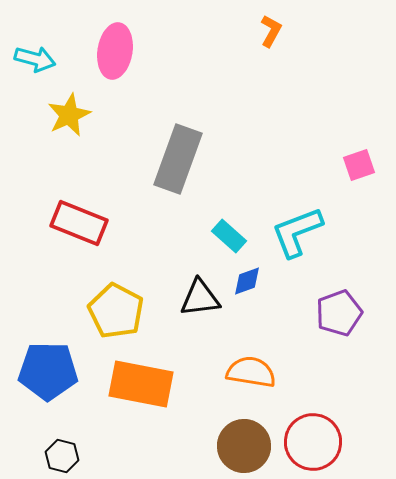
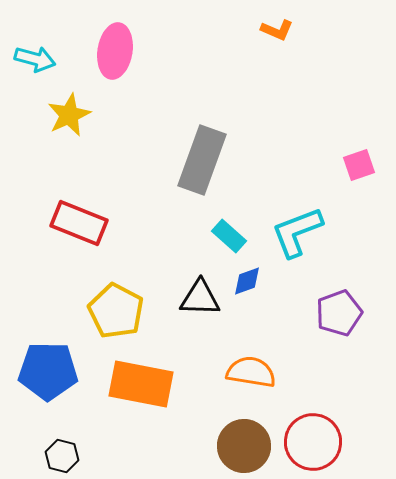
orange L-shape: moved 6 px right, 1 px up; rotated 84 degrees clockwise
gray rectangle: moved 24 px right, 1 px down
black triangle: rotated 9 degrees clockwise
